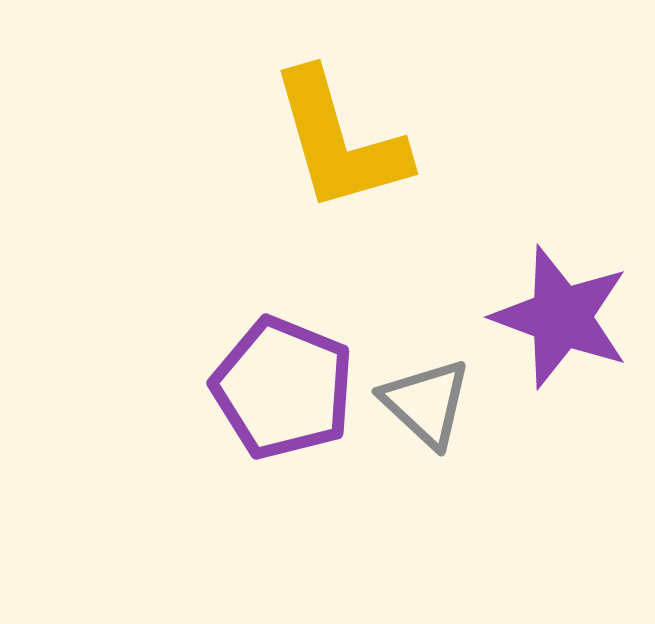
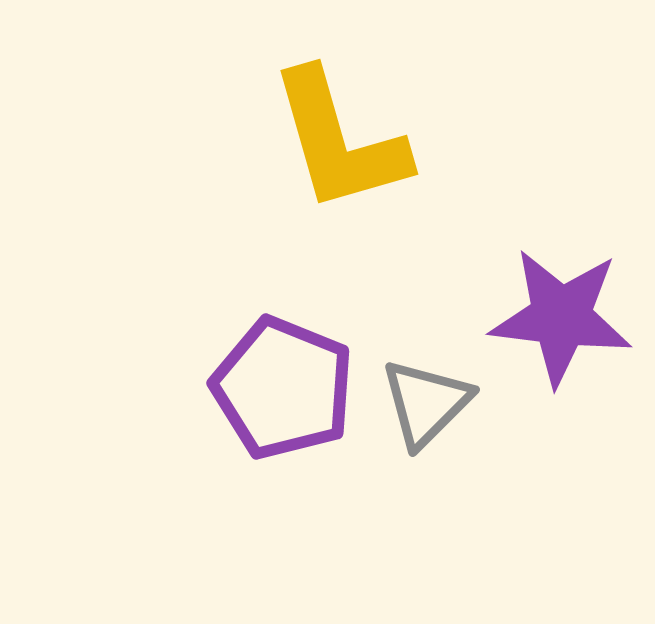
purple star: rotated 13 degrees counterclockwise
gray triangle: rotated 32 degrees clockwise
